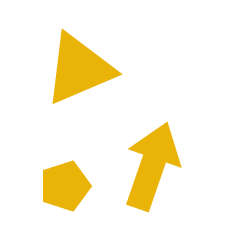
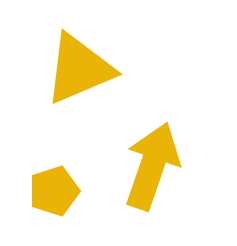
yellow pentagon: moved 11 px left, 5 px down
